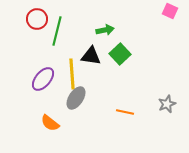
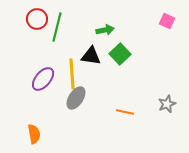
pink square: moved 3 px left, 10 px down
green line: moved 4 px up
orange semicircle: moved 16 px left, 11 px down; rotated 138 degrees counterclockwise
